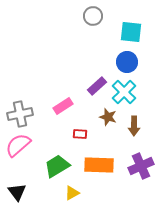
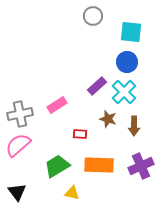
pink rectangle: moved 6 px left, 1 px up
brown star: moved 2 px down
yellow triangle: rotated 42 degrees clockwise
